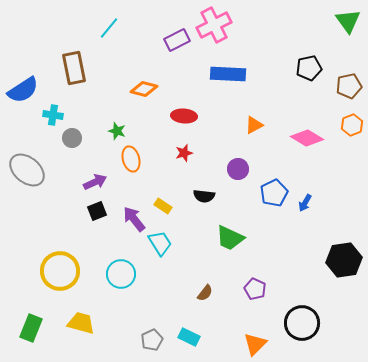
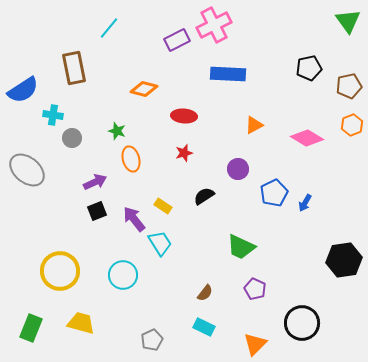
black semicircle at (204, 196): rotated 140 degrees clockwise
green trapezoid at (230, 238): moved 11 px right, 9 px down
cyan circle at (121, 274): moved 2 px right, 1 px down
cyan rectangle at (189, 337): moved 15 px right, 10 px up
